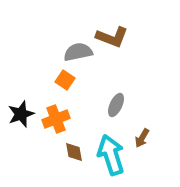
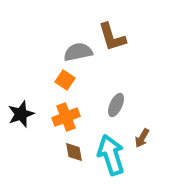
brown L-shape: rotated 52 degrees clockwise
orange cross: moved 10 px right, 2 px up
